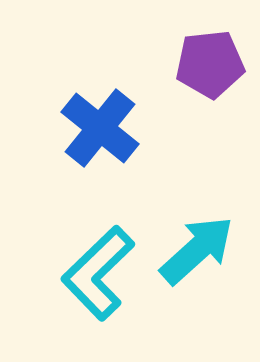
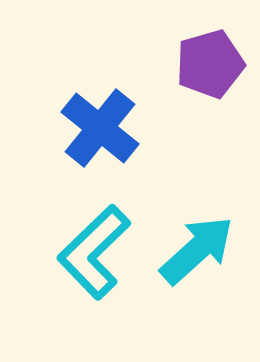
purple pentagon: rotated 10 degrees counterclockwise
cyan L-shape: moved 4 px left, 21 px up
